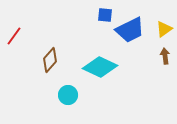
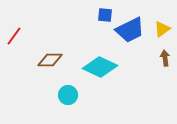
yellow triangle: moved 2 px left
brown arrow: moved 2 px down
brown diamond: rotated 50 degrees clockwise
